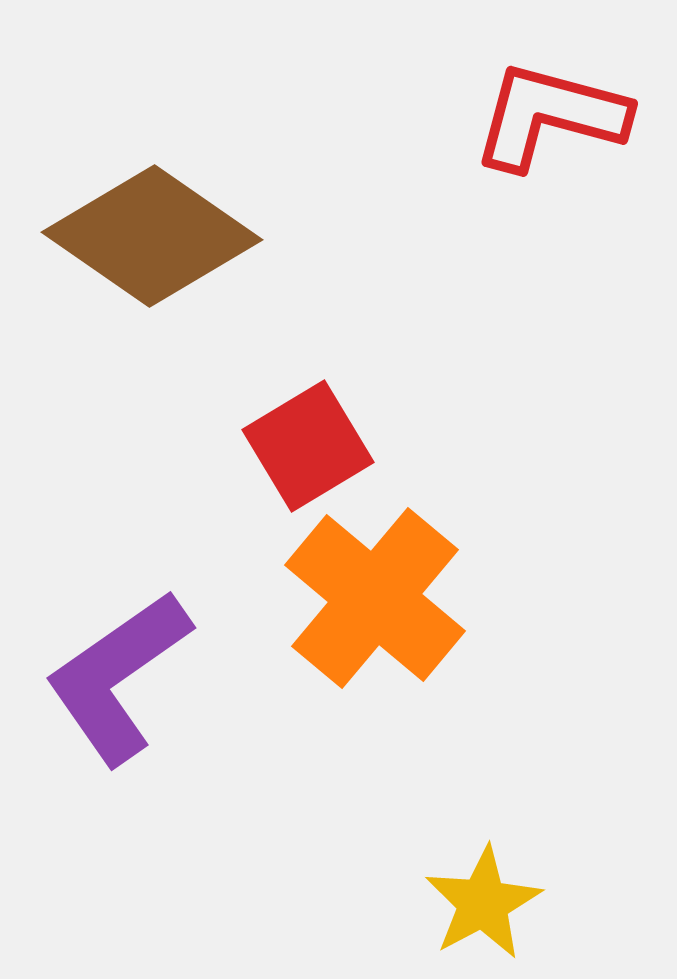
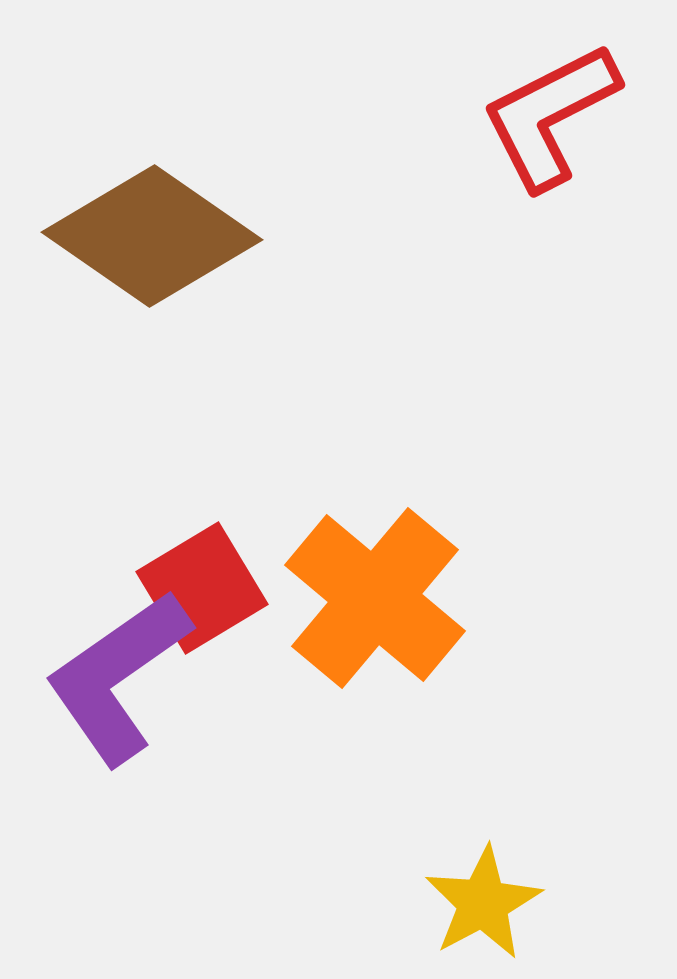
red L-shape: rotated 42 degrees counterclockwise
red square: moved 106 px left, 142 px down
